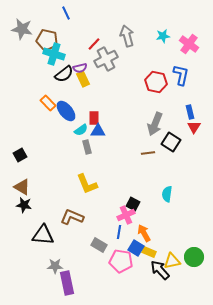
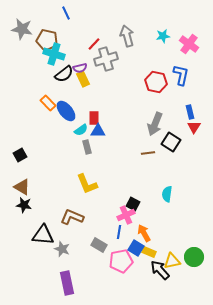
gray cross at (106, 59): rotated 10 degrees clockwise
pink pentagon at (121, 261): rotated 20 degrees counterclockwise
gray star at (55, 266): moved 7 px right, 17 px up; rotated 21 degrees clockwise
